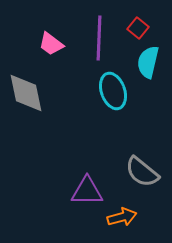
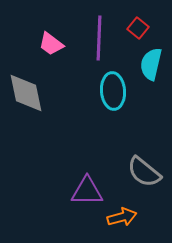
cyan semicircle: moved 3 px right, 2 px down
cyan ellipse: rotated 15 degrees clockwise
gray semicircle: moved 2 px right
